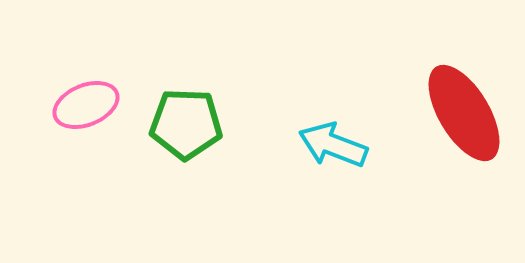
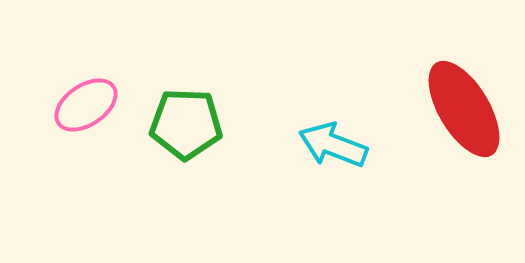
pink ellipse: rotated 12 degrees counterclockwise
red ellipse: moved 4 px up
